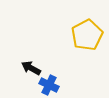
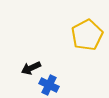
black arrow: rotated 54 degrees counterclockwise
